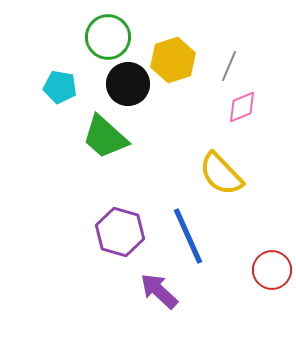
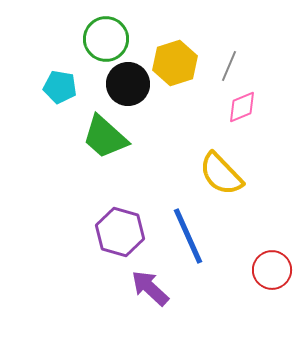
green circle: moved 2 px left, 2 px down
yellow hexagon: moved 2 px right, 3 px down
purple arrow: moved 9 px left, 3 px up
